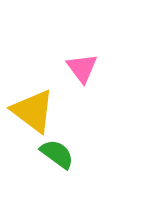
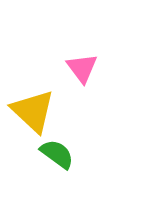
yellow triangle: rotated 6 degrees clockwise
